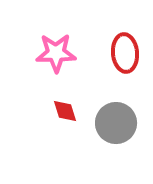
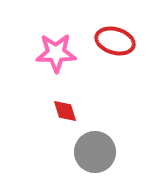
red ellipse: moved 10 px left, 12 px up; rotated 69 degrees counterclockwise
gray circle: moved 21 px left, 29 px down
